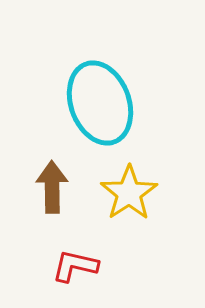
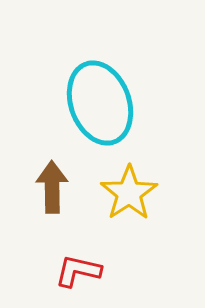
red L-shape: moved 3 px right, 5 px down
